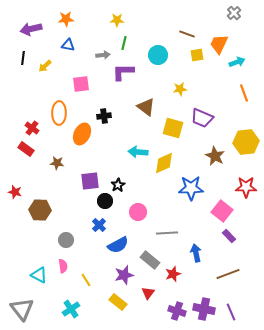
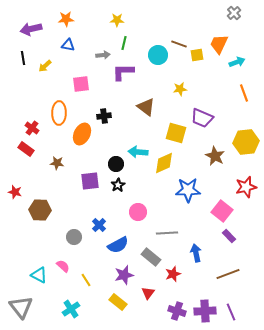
brown line at (187, 34): moved 8 px left, 10 px down
black line at (23, 58): rotated 16 degrees counterclockwise
yellow square at (173, 128): moved 3 px right, 5 px down
red star at (246, 187): rotated 15 degrees counterclockwise
blue star at (191, 188): moved 3 px left, 2 px down
black circle at (105, 201): moved 11 px right, 37 px up
gray circle at (66, 240): moved 8 px right, 3 px up
gray rectangle at (150, 260): moved 1 px right, 3 px up
pink semicircle at (63, 266): rotated 40 degrees counterclockwise
gray triangle at (22, 309): moved 1 px left, 2 px up
purple cross at (204, 309): moved 1 px right, 2 px down; rotated 15 degrees counterclockwise
